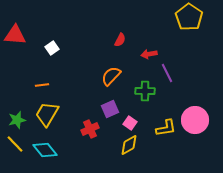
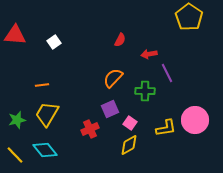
white square: moved 2 px right, 6 px up
orange semicircle: moved 2 px right, 2 px down
yellow line: moved 11 px down
